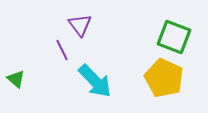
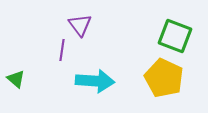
green square: moved 1 px right, 1 px up
purple line: rotated 35 degrees clockwise
cyan arrow: rotated 42 degrees counterclockwise
